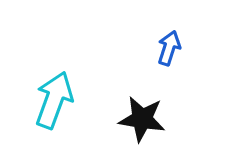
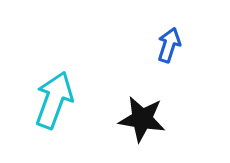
blue arrow: moved 3 px up
